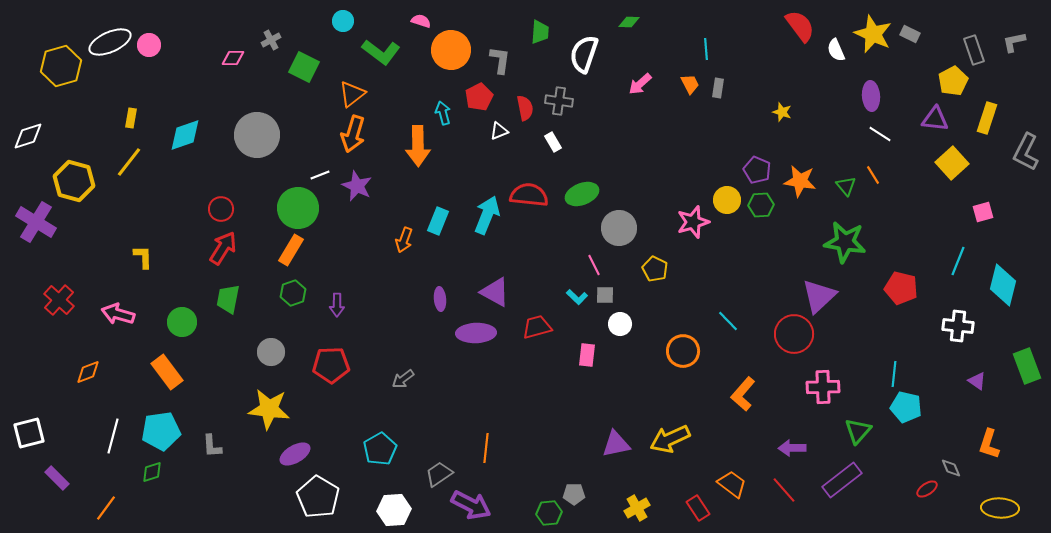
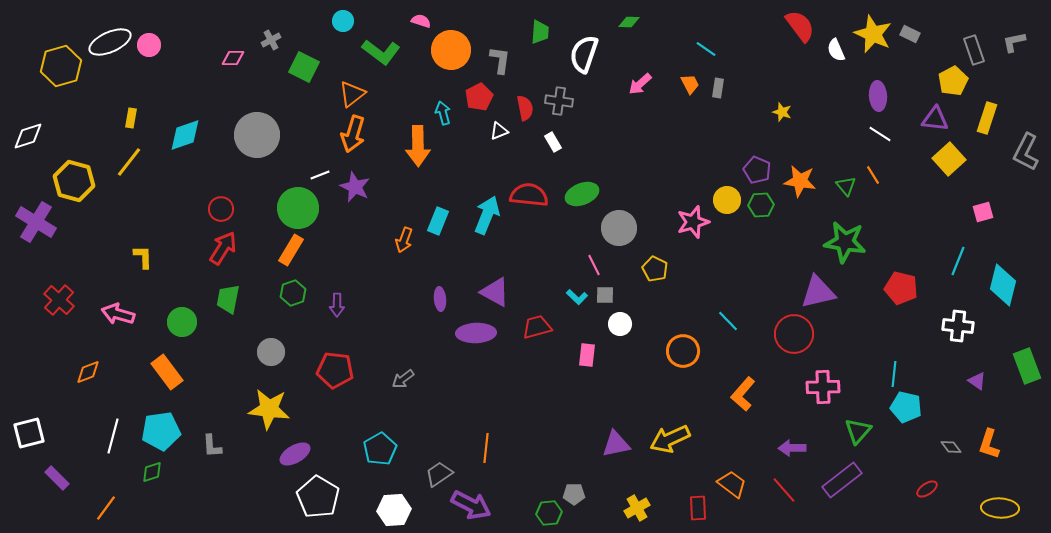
cyan line at (706, 49): rotated 50 degrees counterclockwise
purple ellipse at (871, 96): moved 7 px right
yellow square at (952, 163): moved 3 px left, 4 px up
purple star at (357, 186): moved 2 px left, 1 px down
purple triangle at (819, 296): moved 1 px left, 4 px up; rotated 30 degrees clockwise
red pentagon at (331, 365): moved 4 px right, 5 px down; rotated 9 degrees clockwise
gray diamond at (951, 468): moved 21 px up; rotated 15 degrees counterclockwise
red rectangle at (698, 508): rotated 30 degrees clockwise
